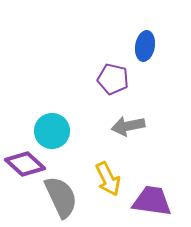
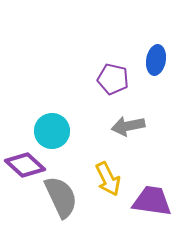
blue ellipse: moved 11 px right, 14 px down
purple diamond: moved 1 px down
